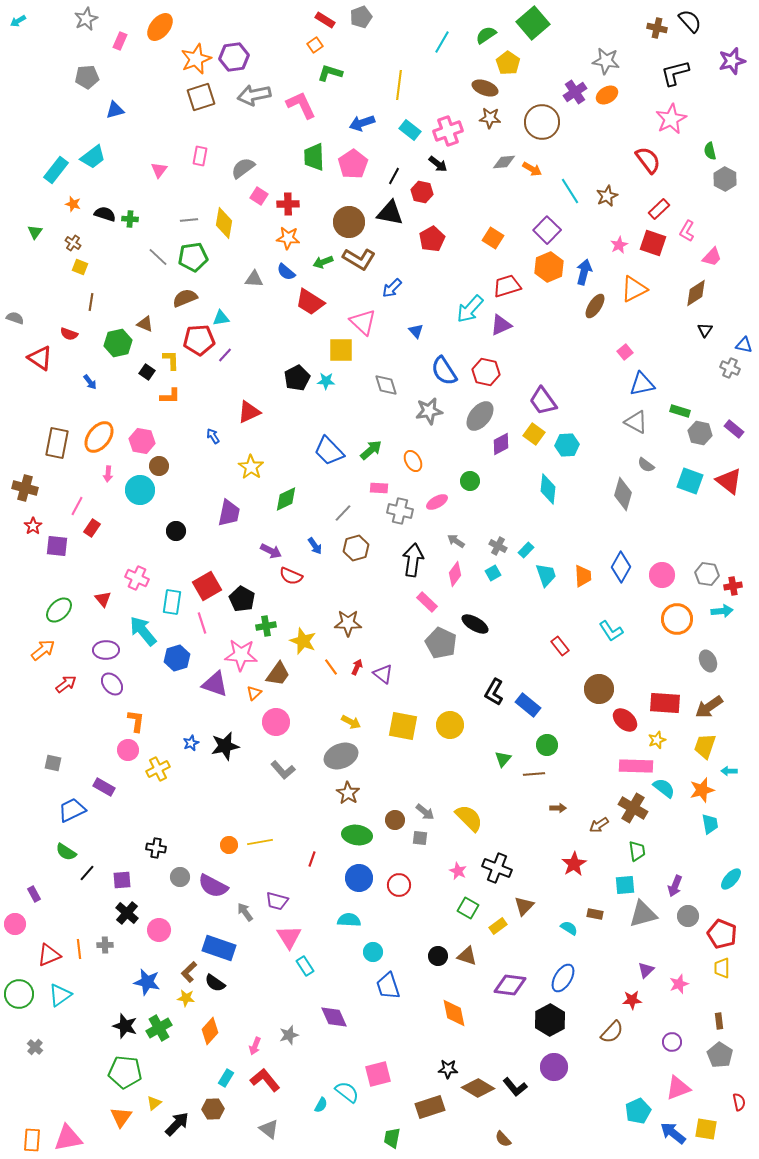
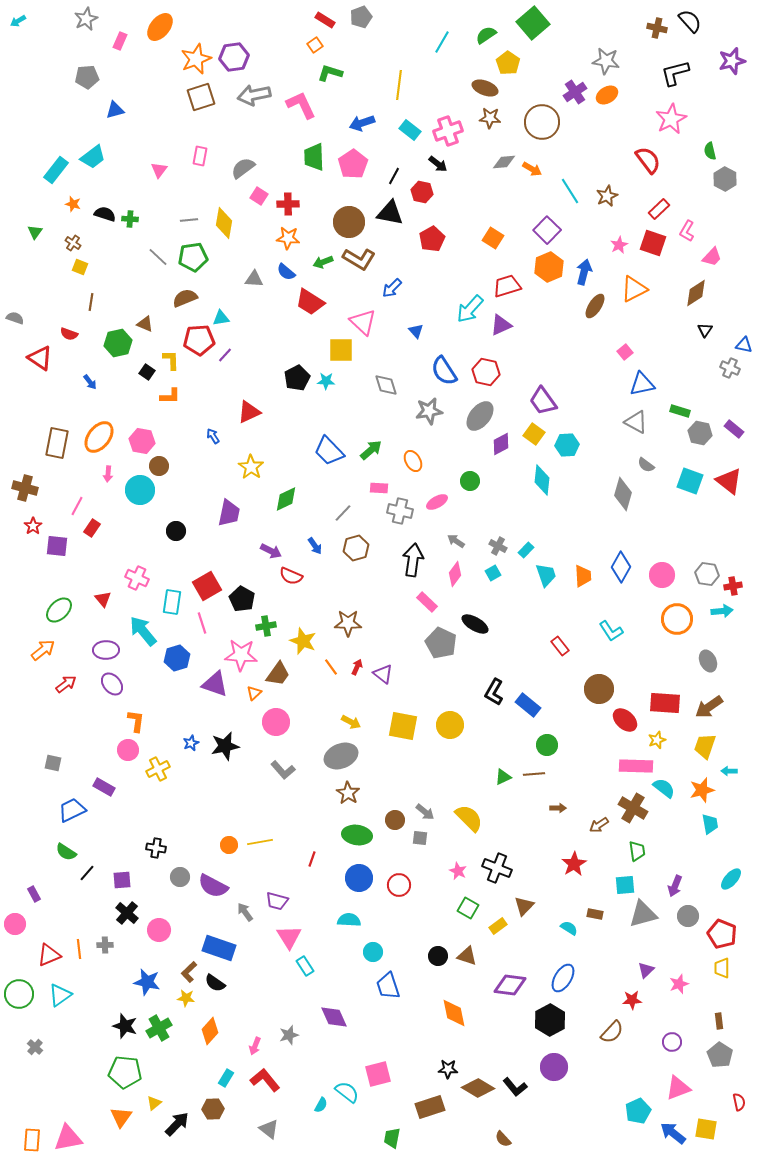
cyan diamond at (548, 489): moved 6 px left, 9 px up
green triangle at (503, 759): moved 18 px down; rotated 24 degrees clockwise
